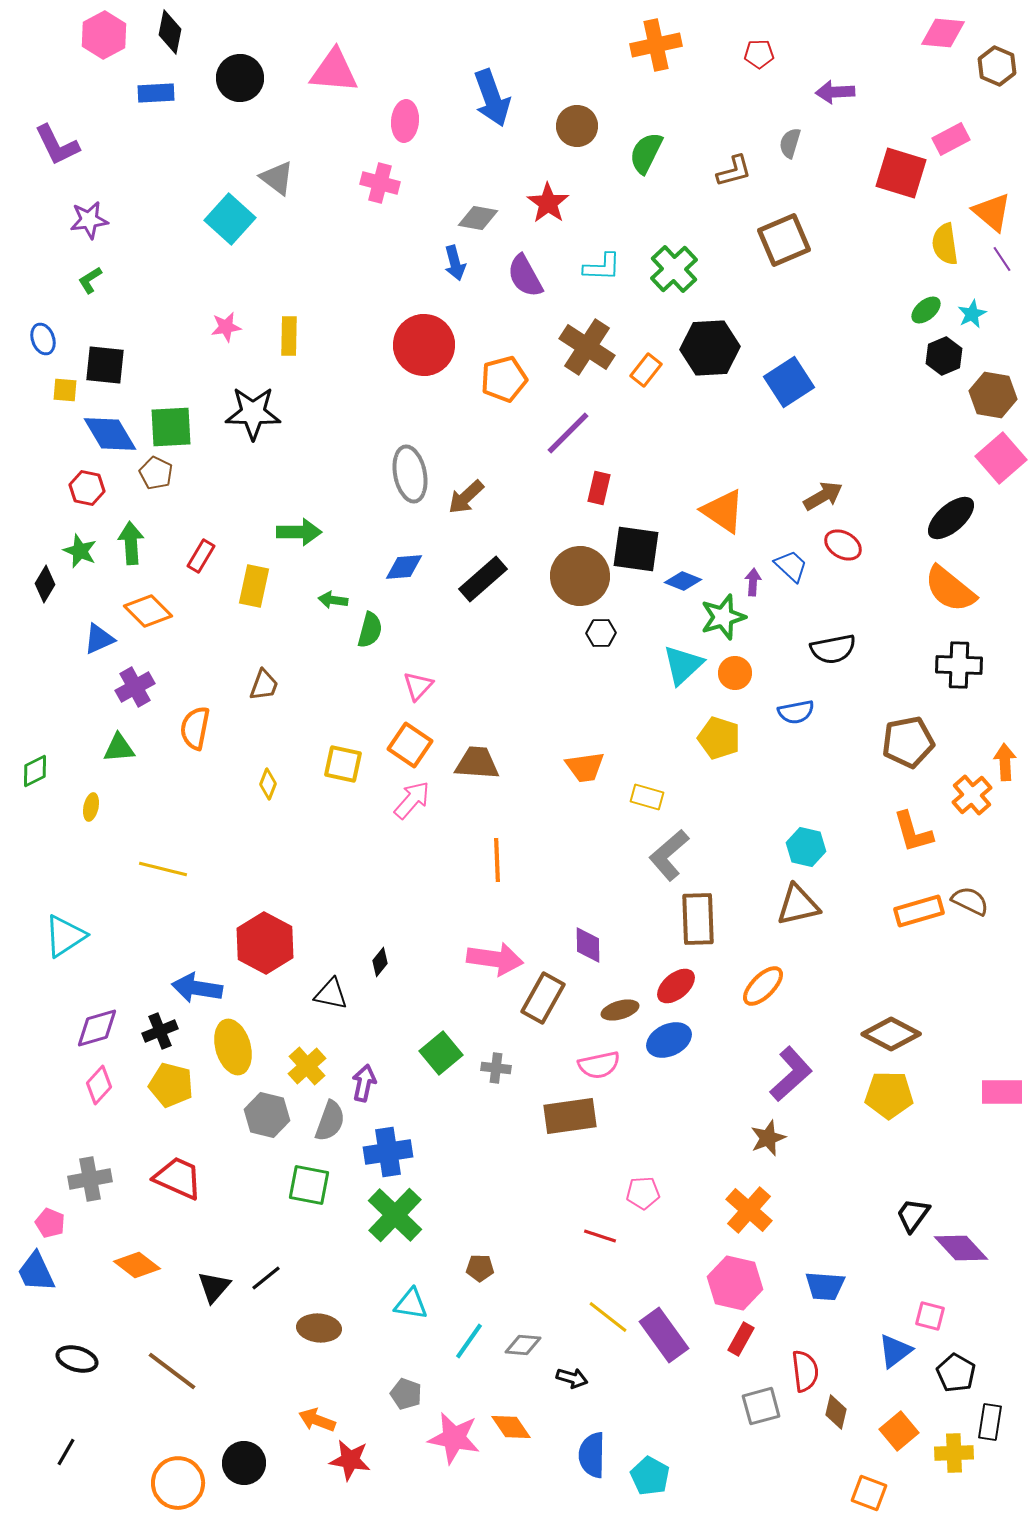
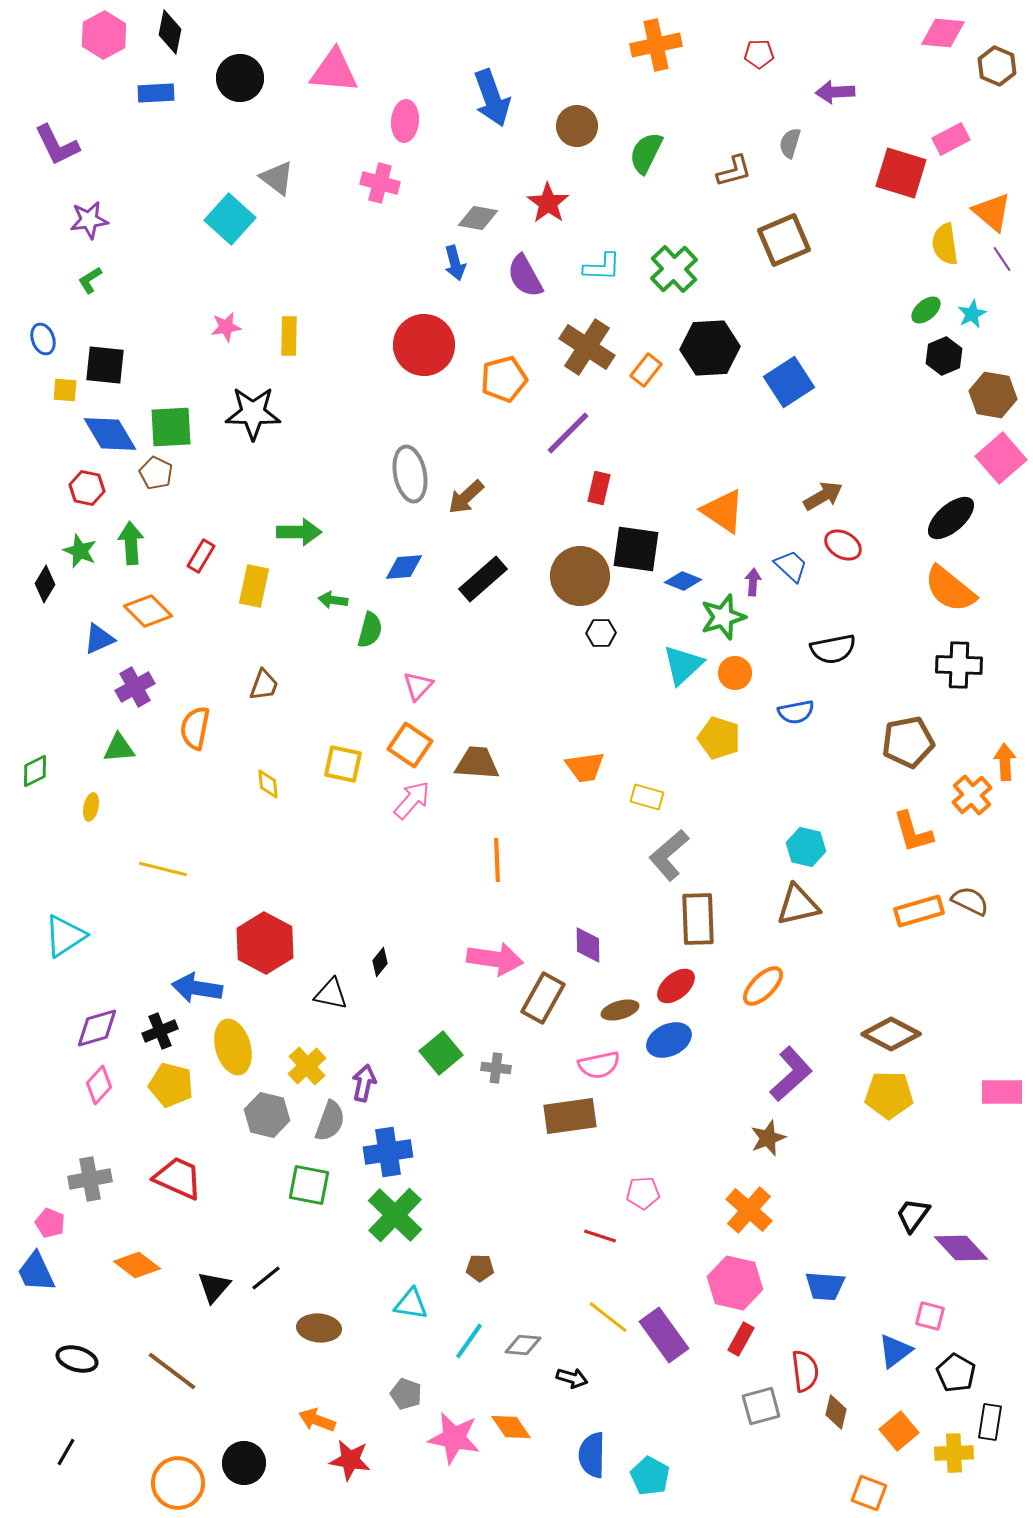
yellow diamond at (268, 784): rotated 28 degrees counterclockwise
